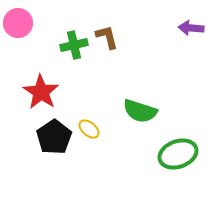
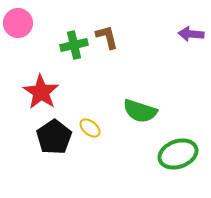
purple arrow: moved 6 px down
yellow ellipse: moved 1 px right, 1 px up
